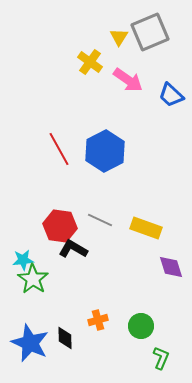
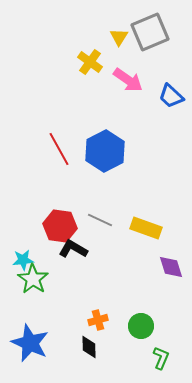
blue trapezoid: moved 1 px down
black diamond: moved 24 px right, 9 px down
